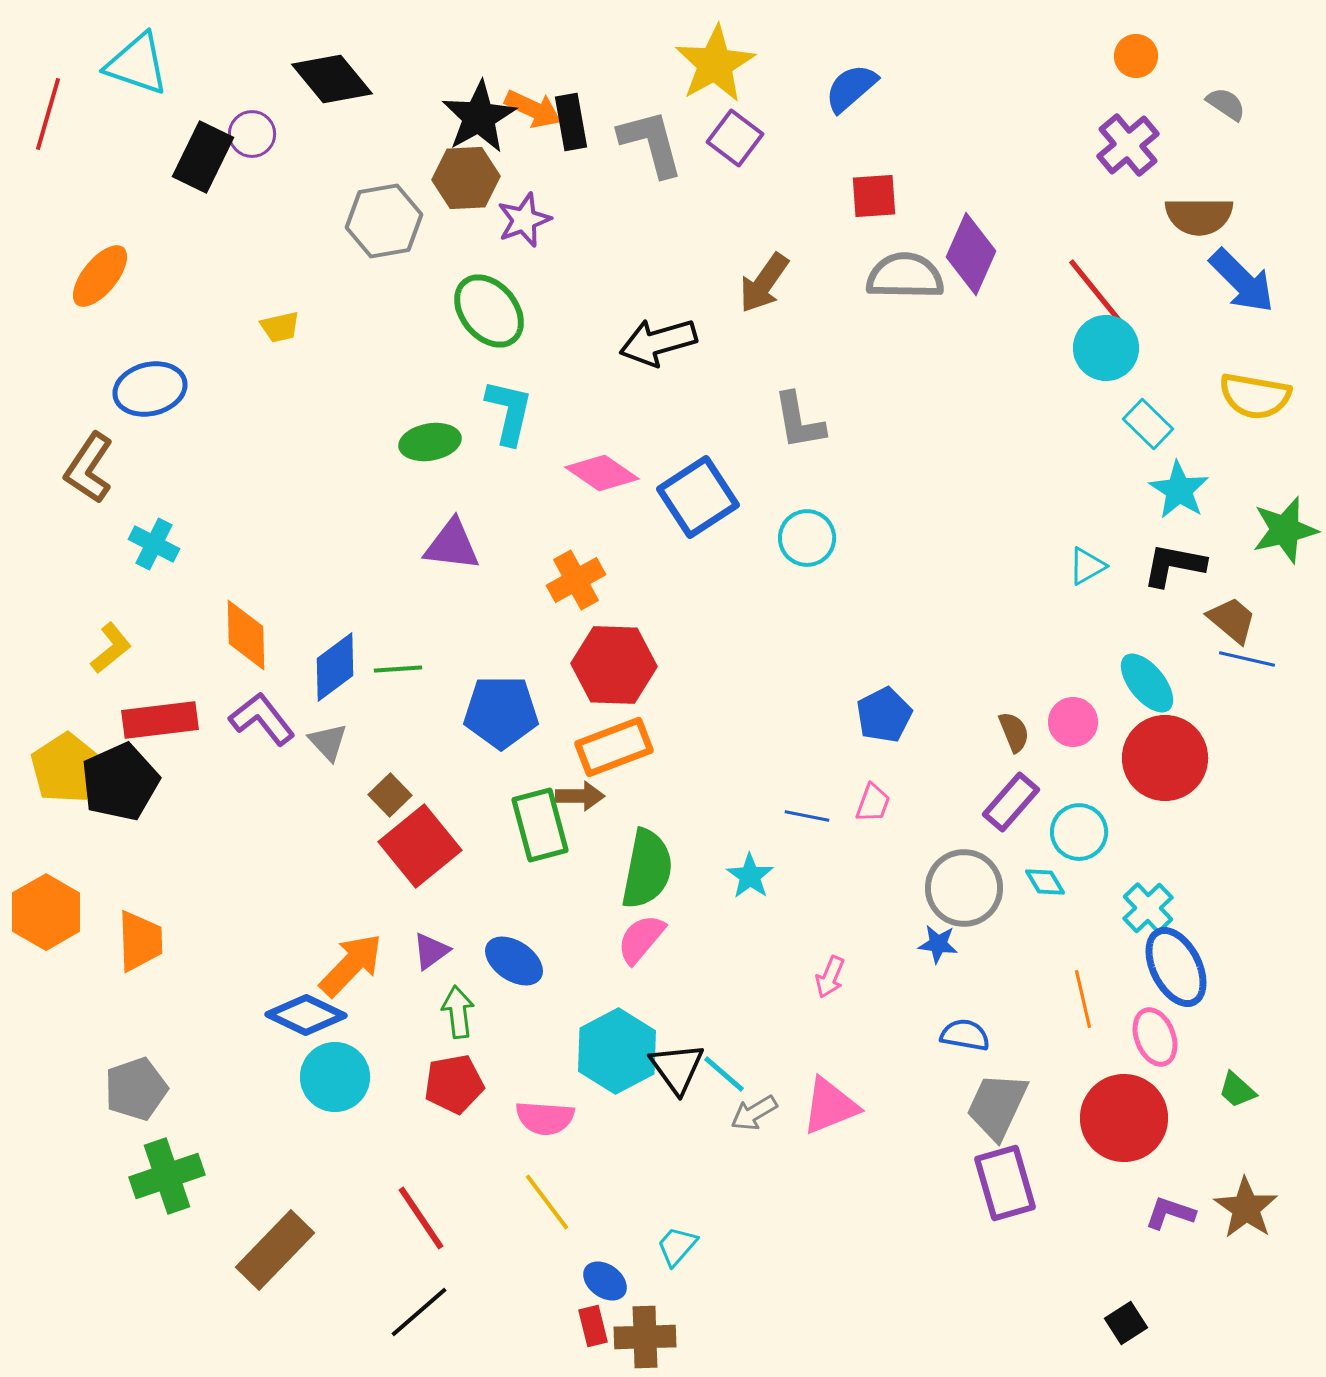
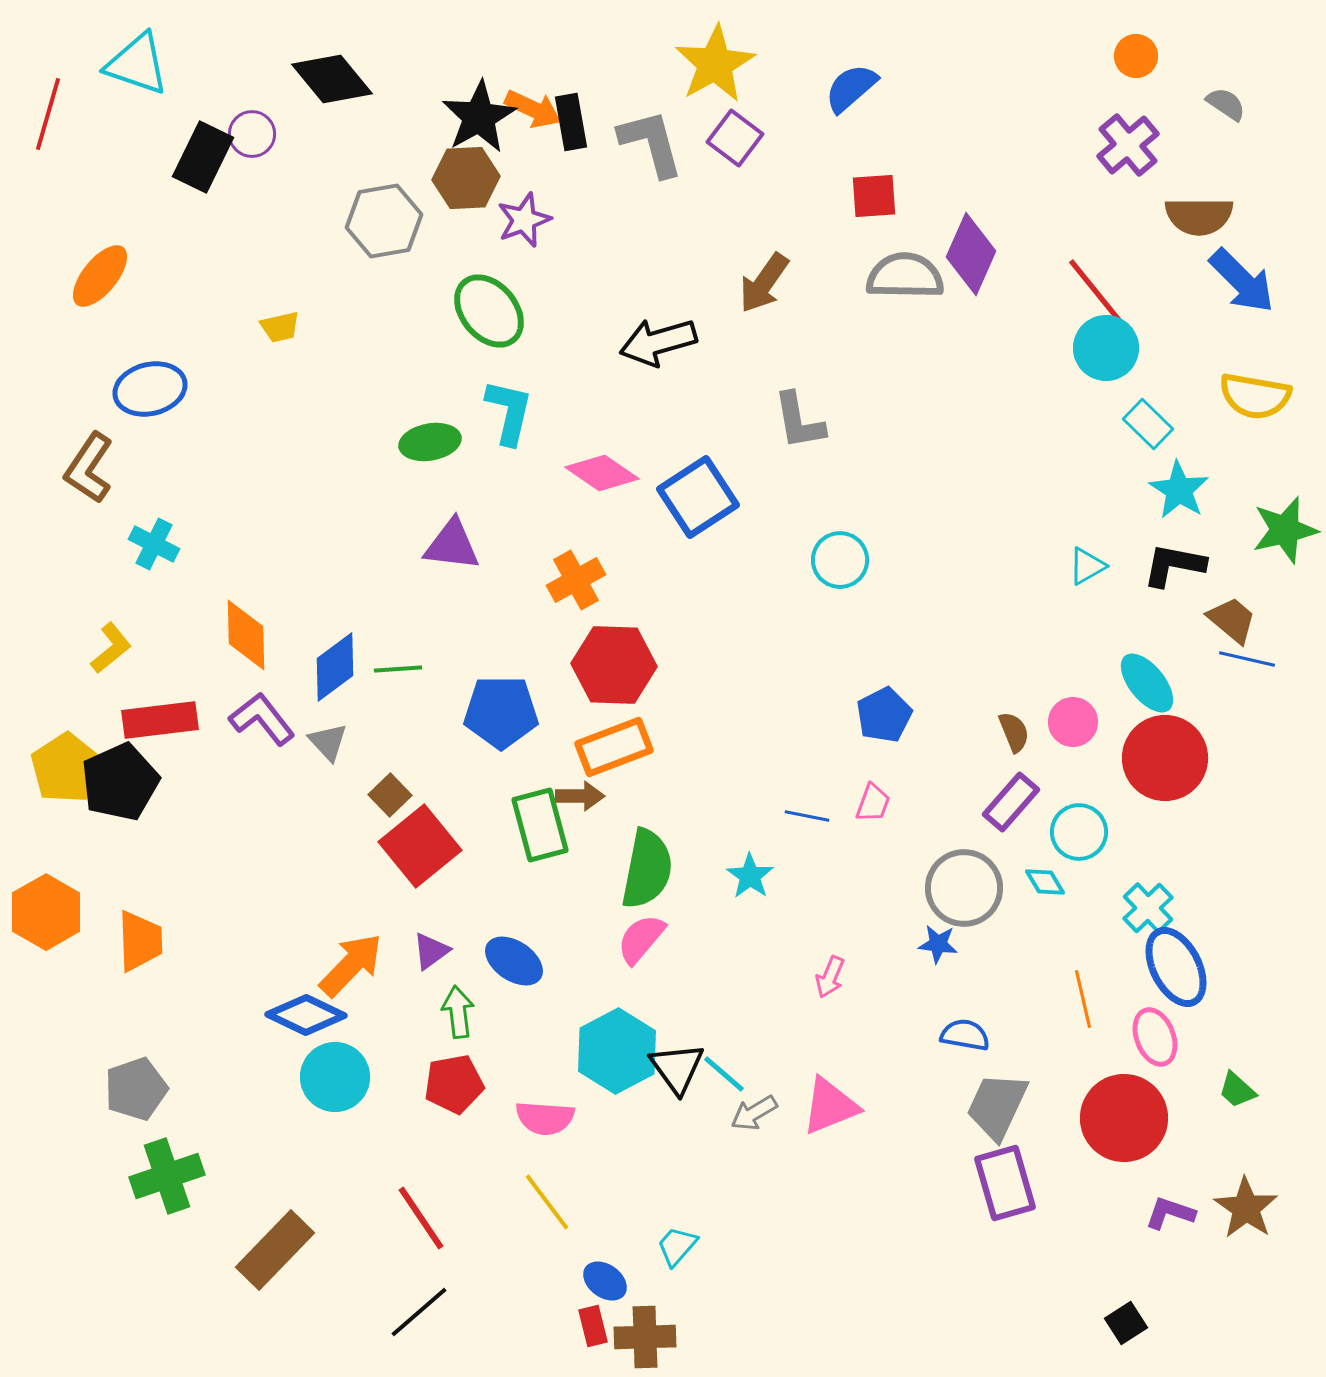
cyan circle at (807, 538): moved 33 px right, 22 px down
